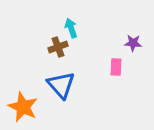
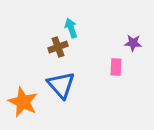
orange star: moved 5 px up
